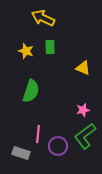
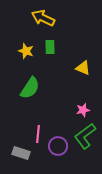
green semicircle: moved 1 px left, 3 px up; rotated 15 degrees clockwise
